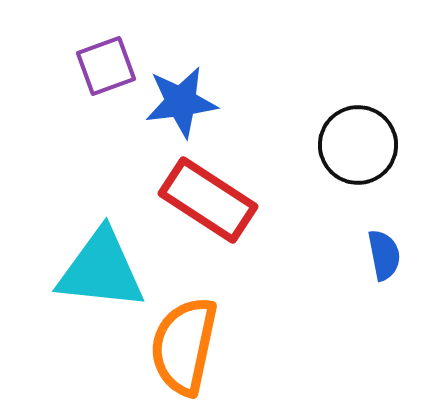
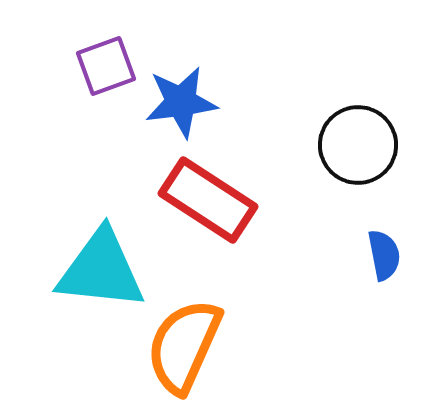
orange semicircle: rotated 12 degrees clockwise
